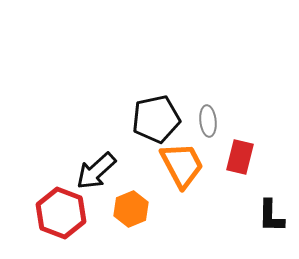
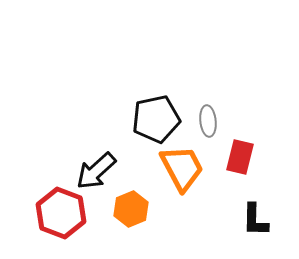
orange trapezoid: moved 3 px down
black L-shape: moved 16 px left, 4 px down
